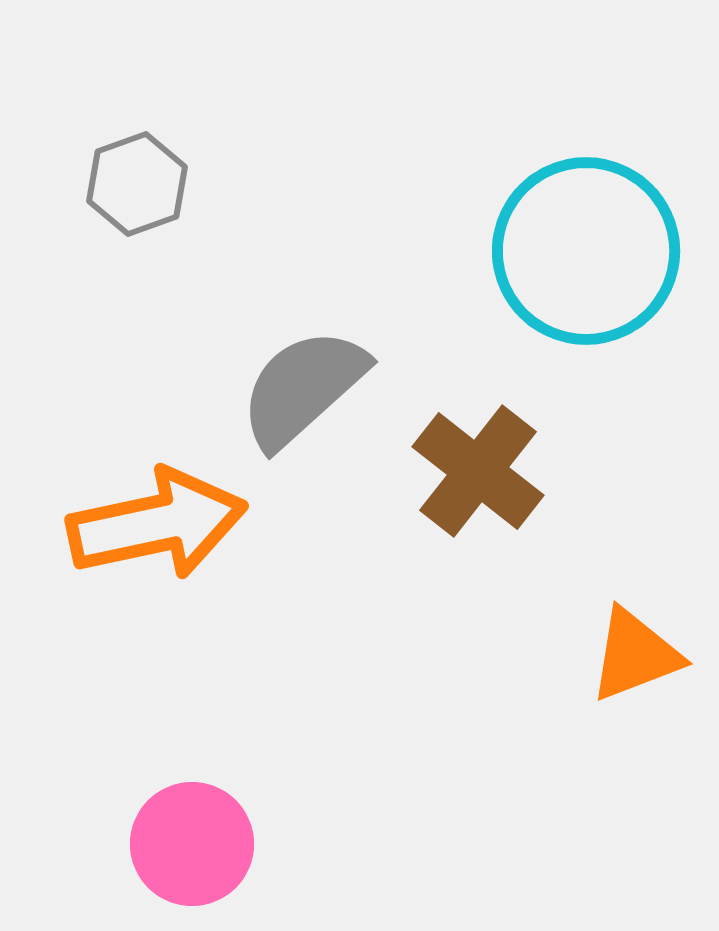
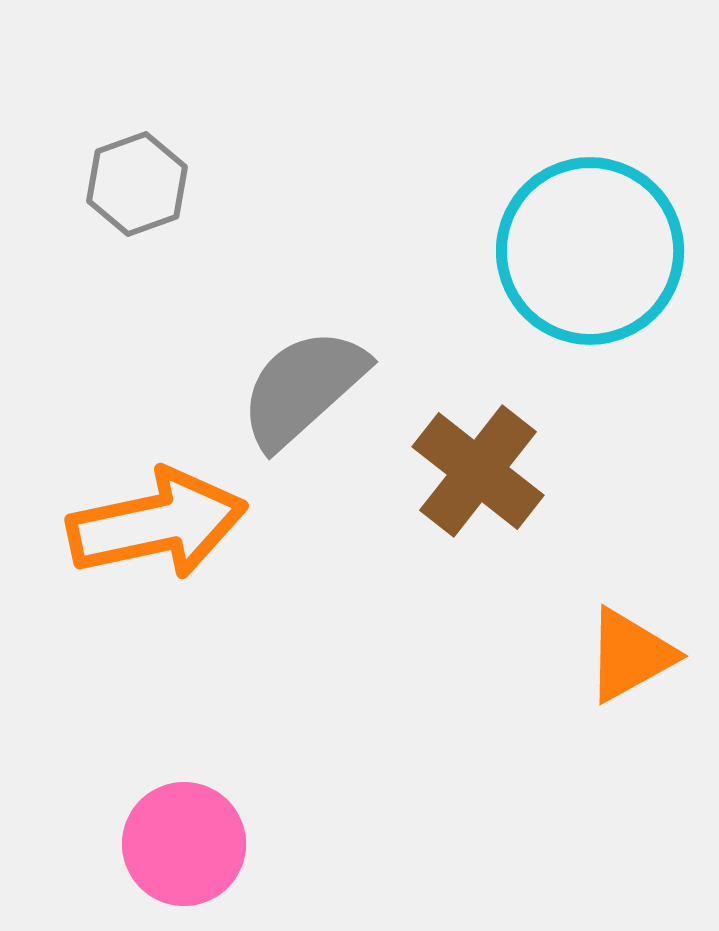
cyan circle: moved 4 px right
orange triangle: moved 5 px left; rotated 8 degrees counterclockwise
pink circle: moved 8 px left
